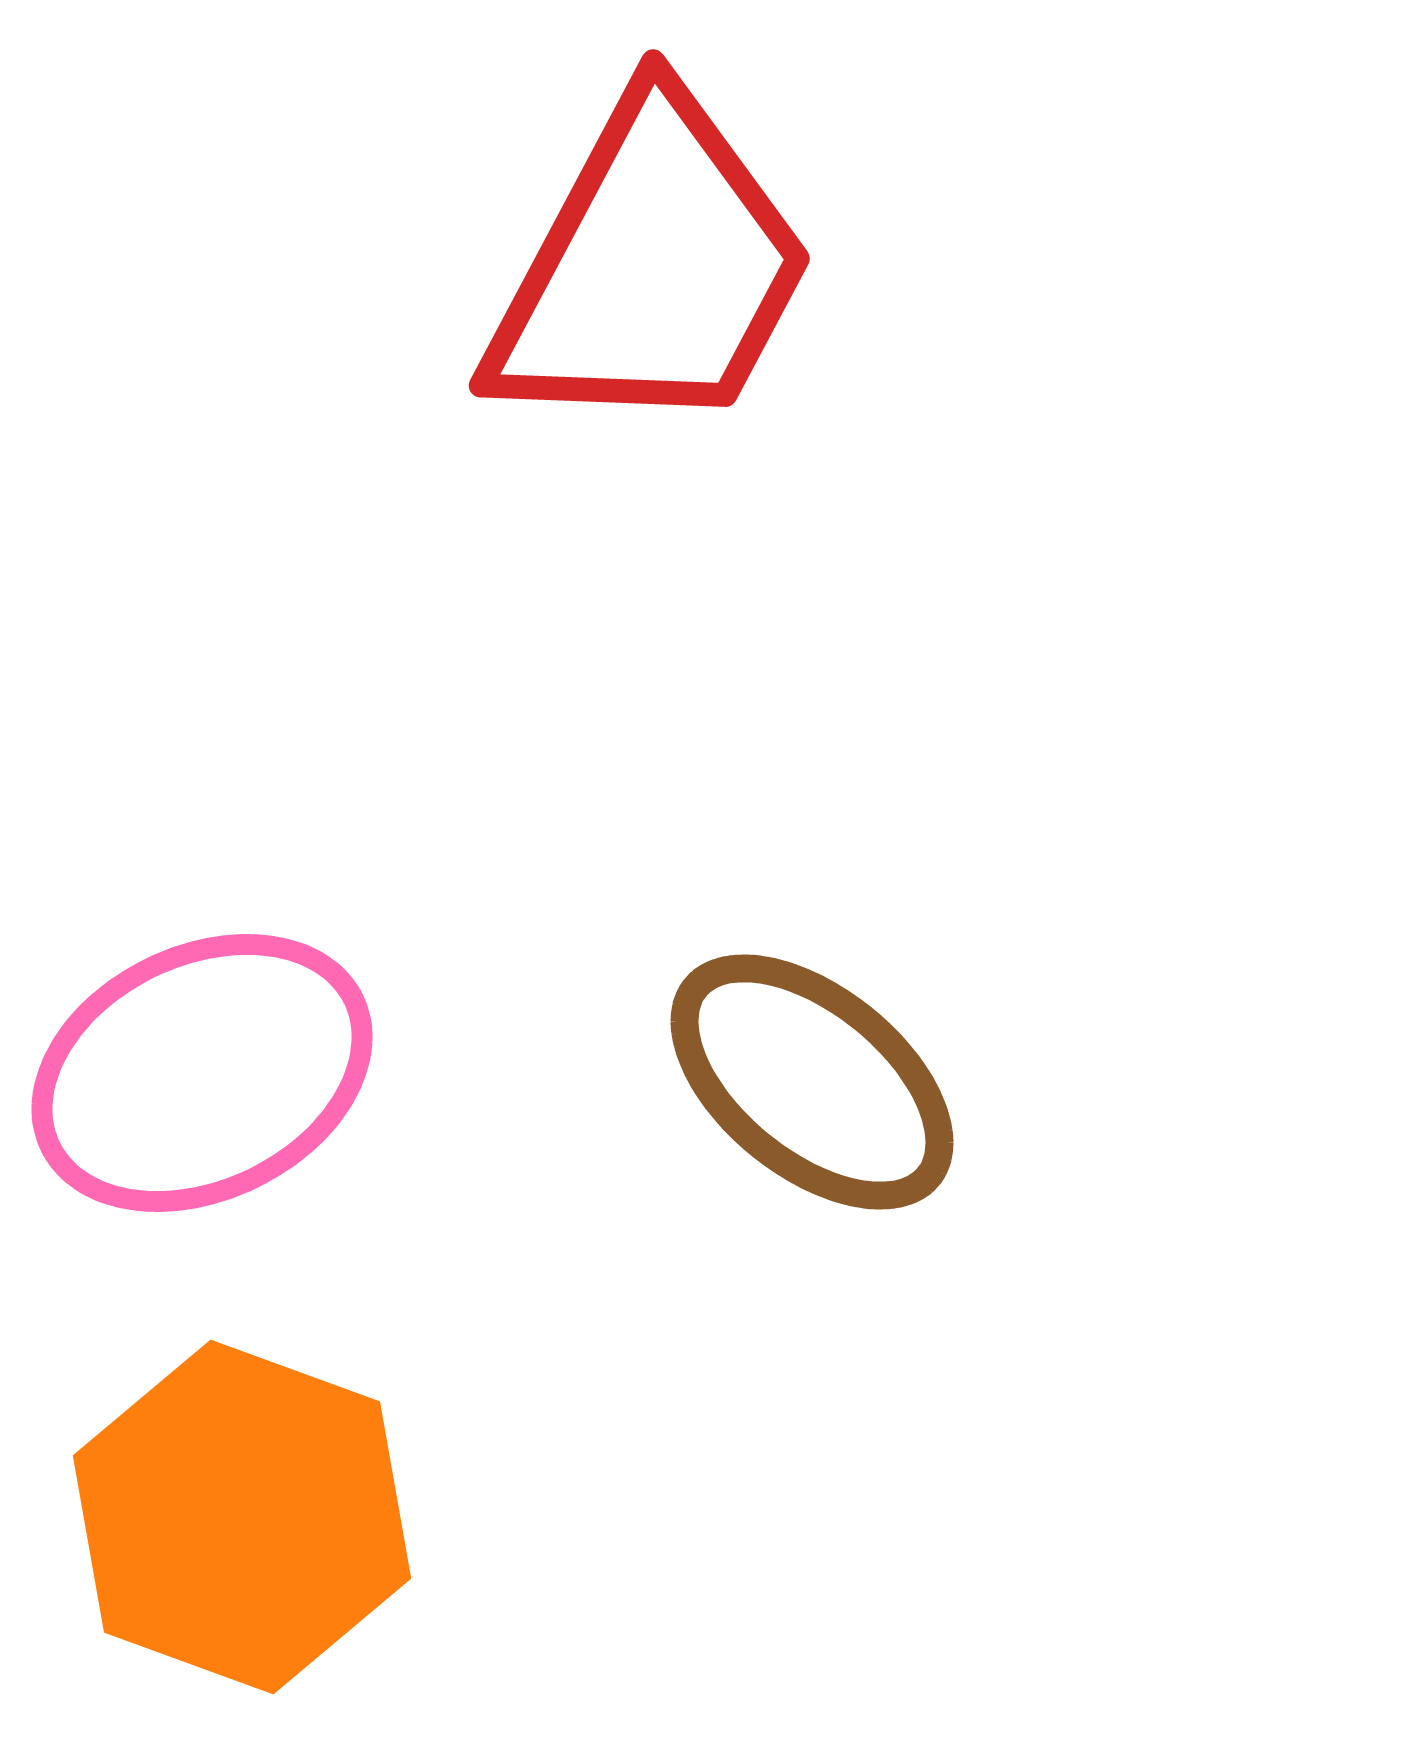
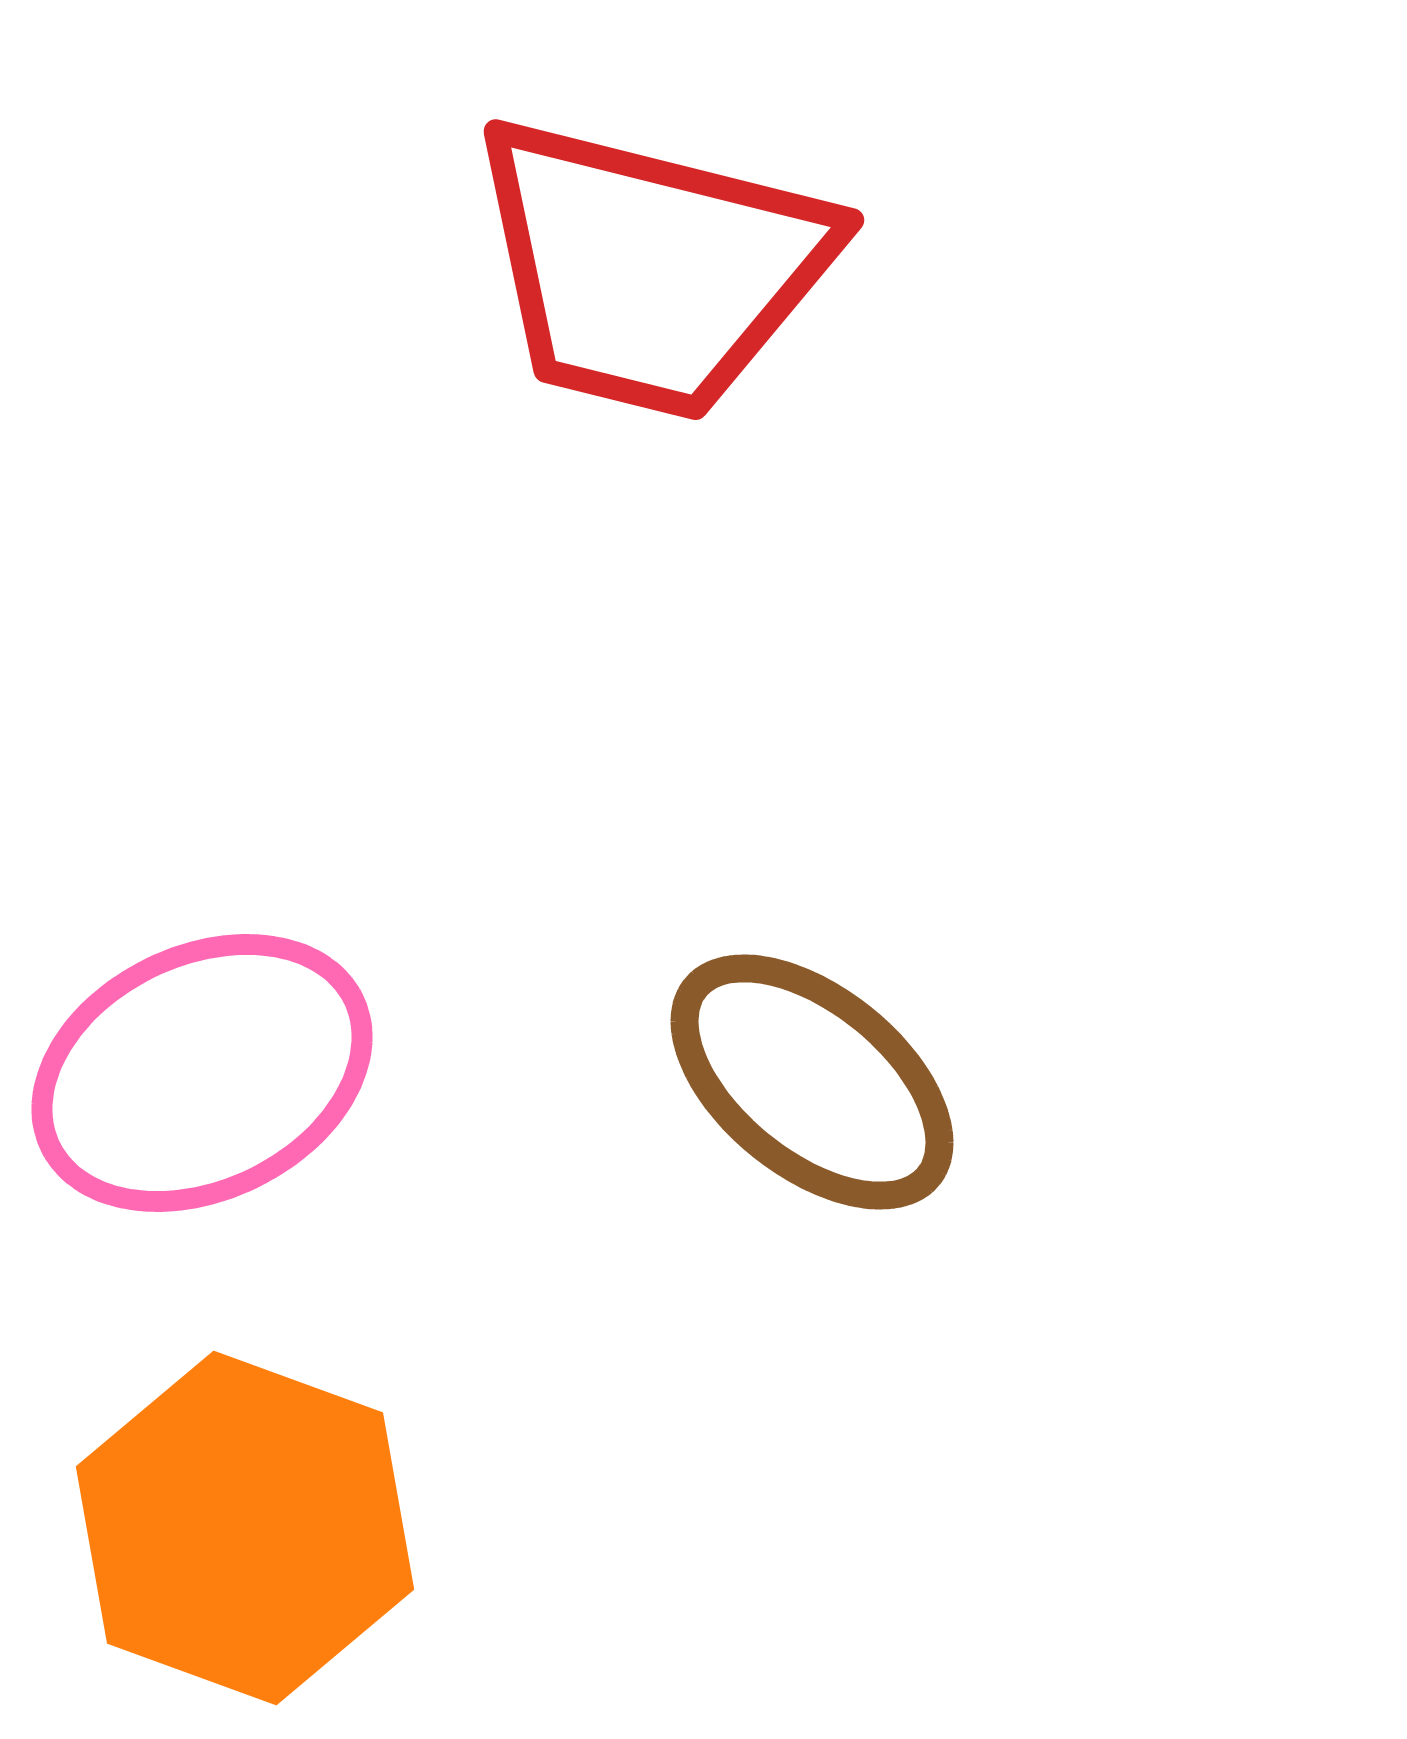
red trapezoid: rotated 76 degrees clockwise
orange hexagon: moved 3 px right, 11 px down
